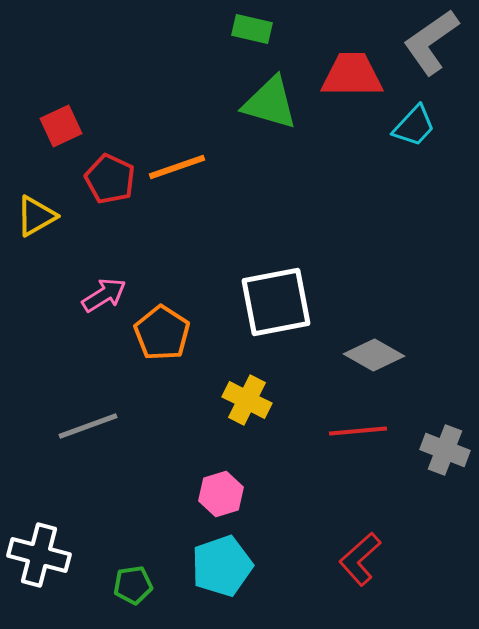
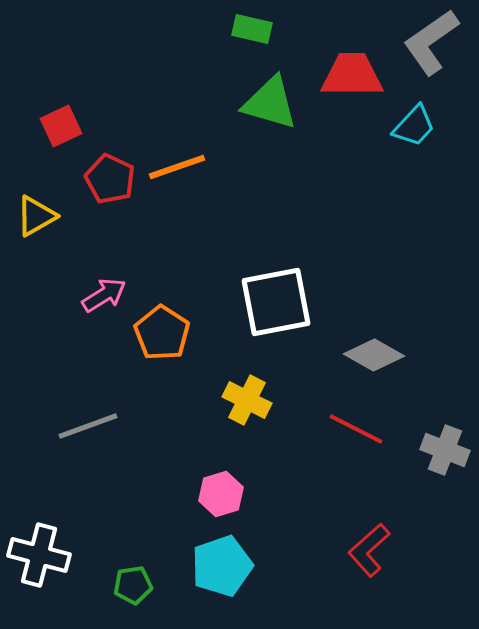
red line: moved 2 px left, 2 px up; rotated 32 degrees clockwise
red L-shape: moved 9 px right, 9 px up
